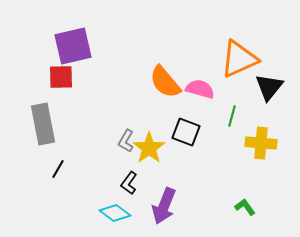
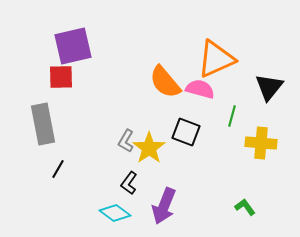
orange triangle: moved 23 px left
